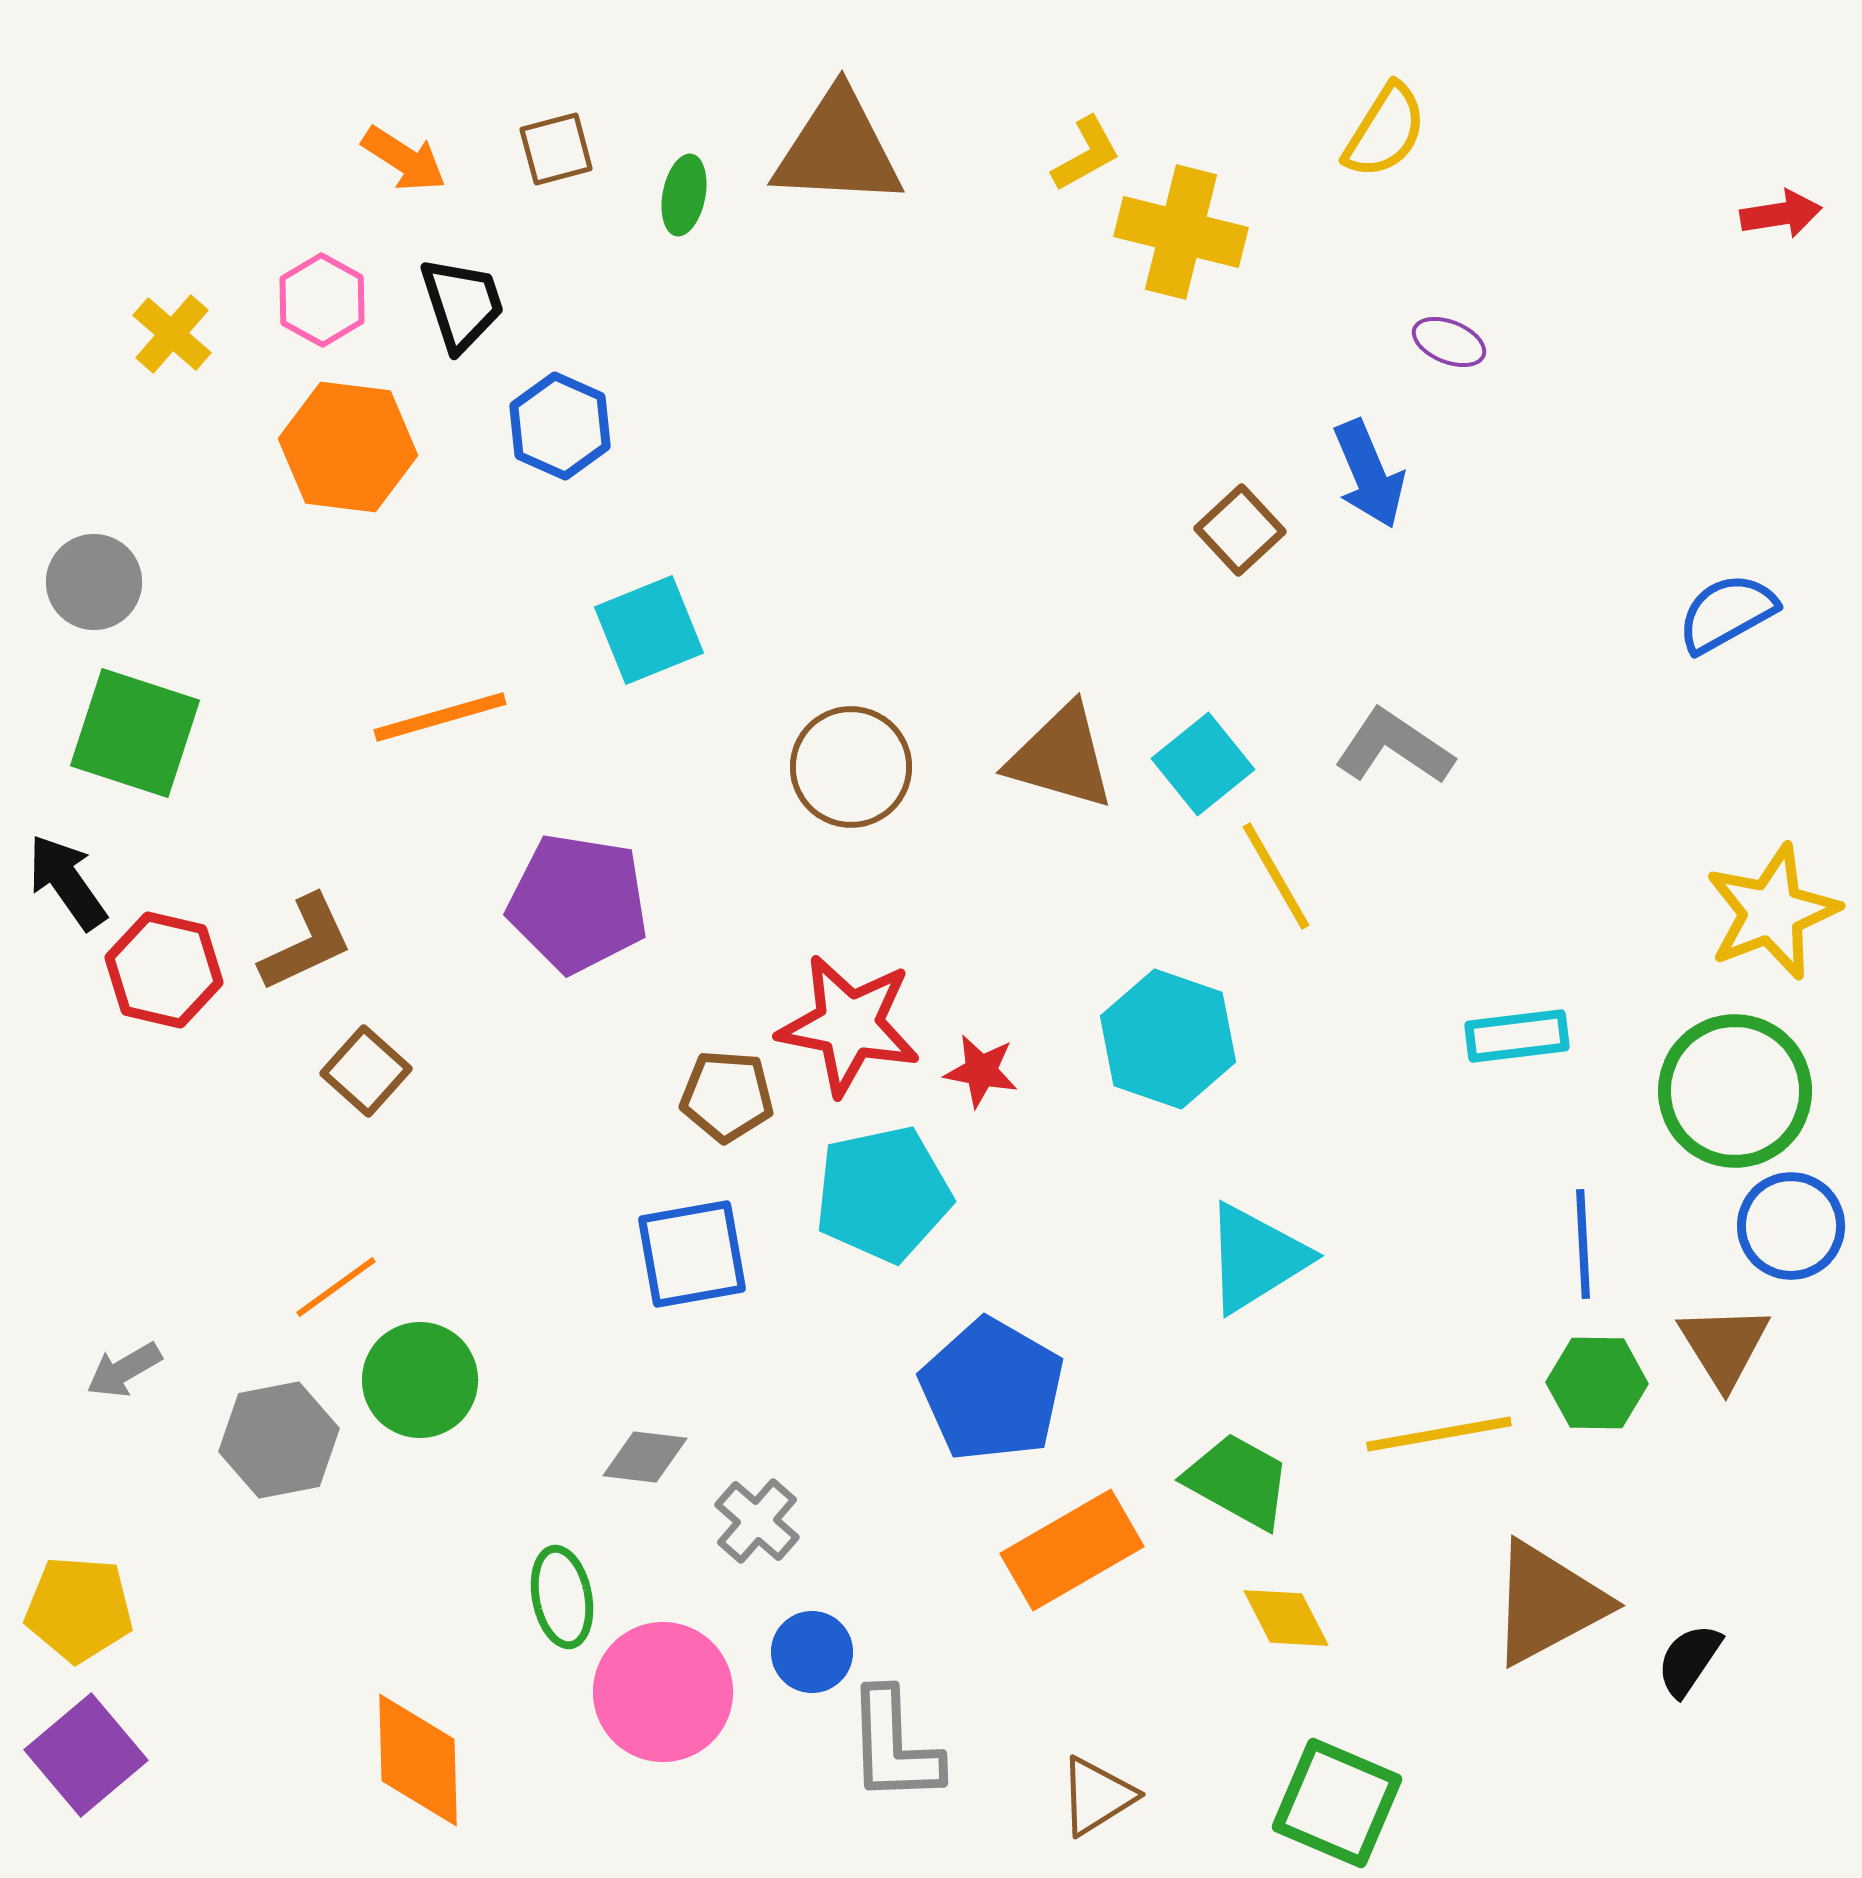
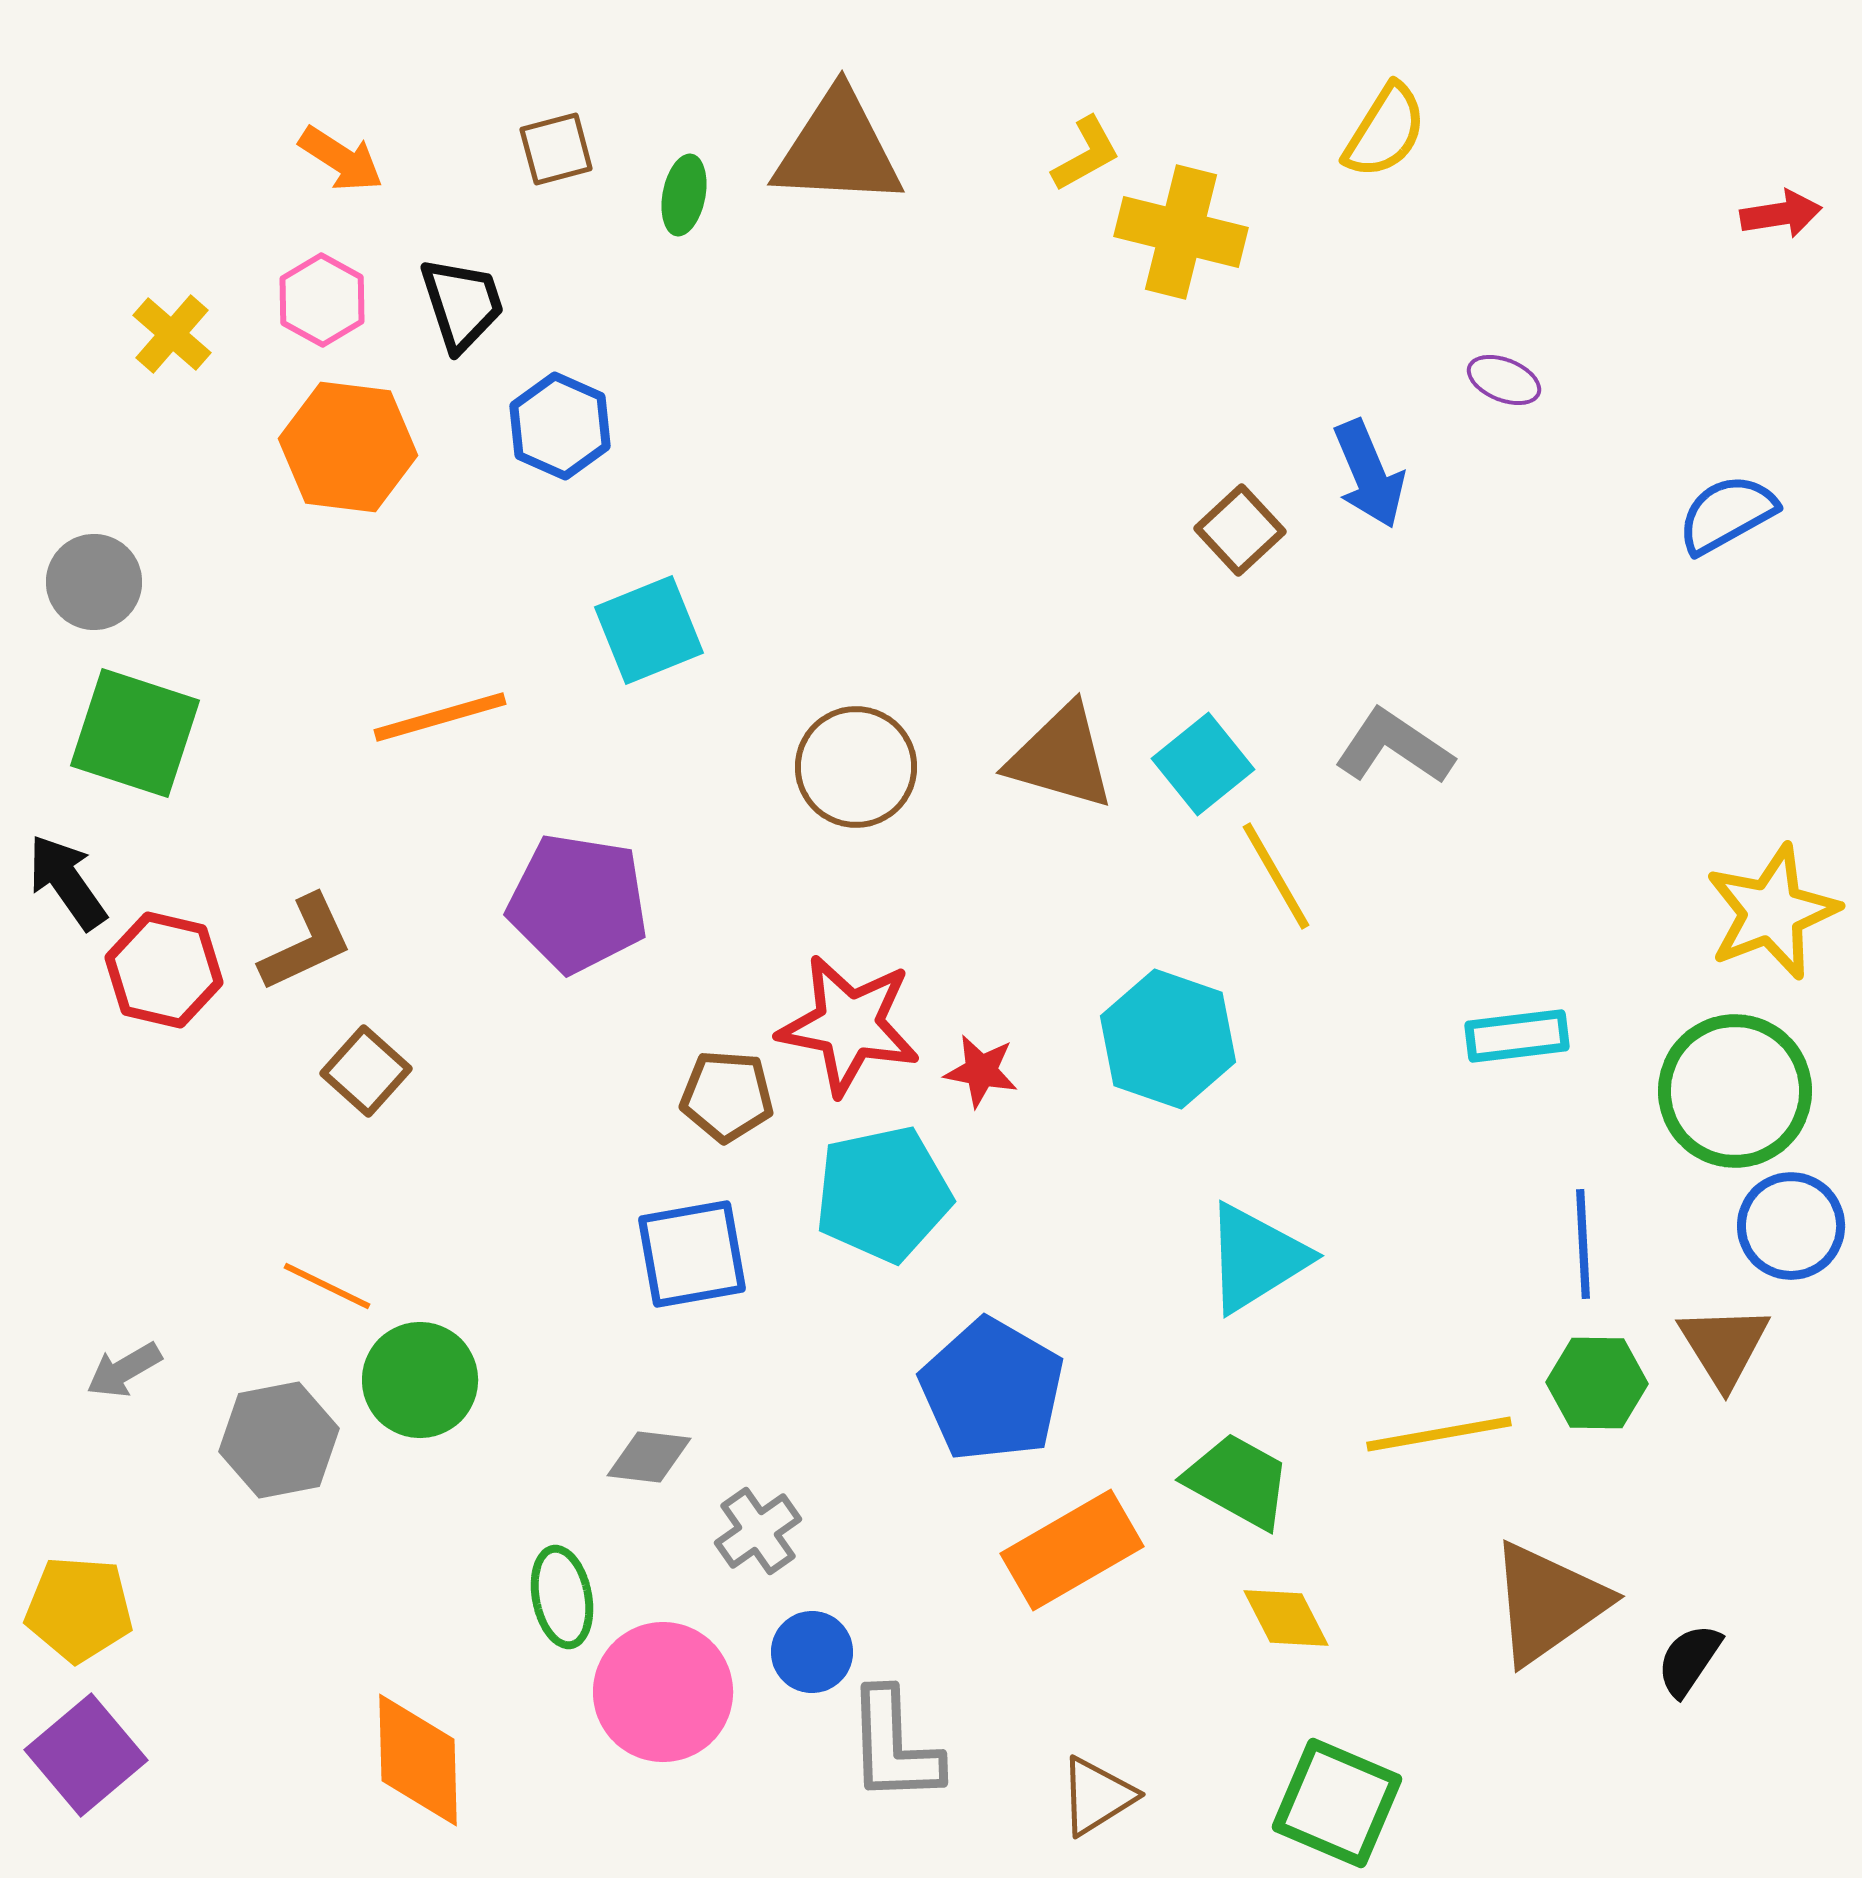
orange arrow at (404, 159): moved 63 px left
purple ellipse at (1449, 342): moved 55 px right, 38 px down
blue semicircle at (1727, 613): moved 99 px up
brown circle at (851, 767): moved 5 px right
orange line at (336, 1287): moved 9 px left, 1 px up; rotated 62 degrees clockwise
gray diamond at (645, 1457): moved 4 px right
gray cross at (757, 1521): moved 1 px right, 10 px down; rotated 14 degrees clockwise
brown triangle at (1548, 1603): rotated 7 degrees counterclockwise
